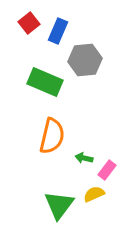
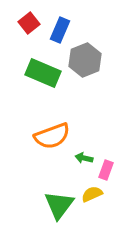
blue rectangle: moved 2 px right, 1 px up
gray hexagon: rotated 16 degrees counterclockwise
green rectangle: moved 2 px left, 9 px up
orange semicircle: rotated 57 degrees clockwise
pink rectangle: moved 1 px left; rotated 18 degrees counterclockwise
yellow semicircle: moved 2 px left
